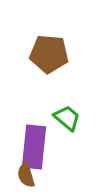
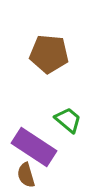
green trapezoid: moved 1 px right, 2 px down
purple rectangle: rotated 63 degrees counterclockwise
